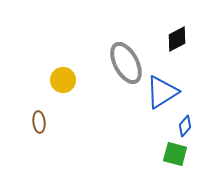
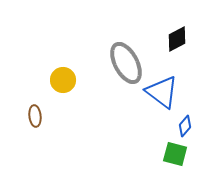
blue triangle: rotated 51 degrees counterclockwise
brown ellipse: moved 4 px left, 6 px up
